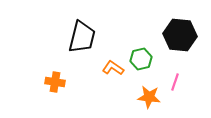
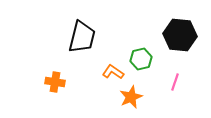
orange L-shape: moved 4 px down
orange star: moved 18 px left; rotated 30 degrees counterclockwise
